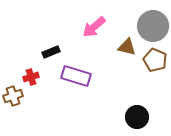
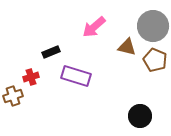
black circle: moved 3 px right, 1 px up
